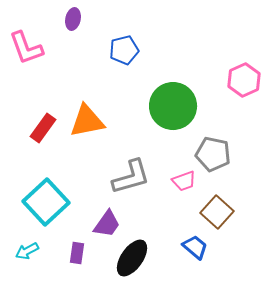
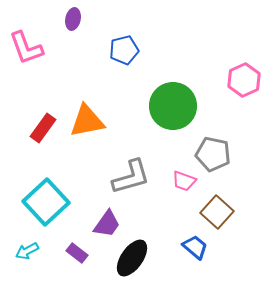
pink trapezoid: rotated 40 degrees clockwise
purple rectangle: rotated 60 degrees counterclockwise
